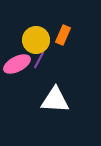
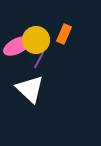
orange rectangle: moved 1 px right, 1 px up
pink ellipse: moved 18 px up
white triangle: moved 25 px left, 11 px up; rotated 40 degrees clockwise
